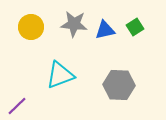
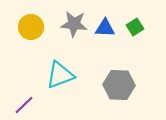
blue triangle: moved 2 px up; rotated 15 degrees clockwise
purple line: moved 7 px right, 1 px up
